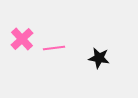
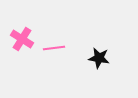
pink cross: rotated 15 degrees counterclockwise
